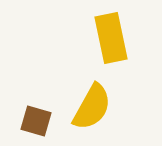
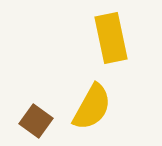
brown square: rotated 20 degrees clockwise
